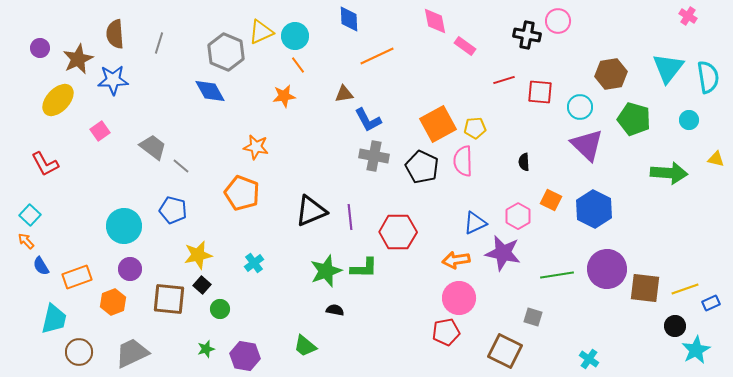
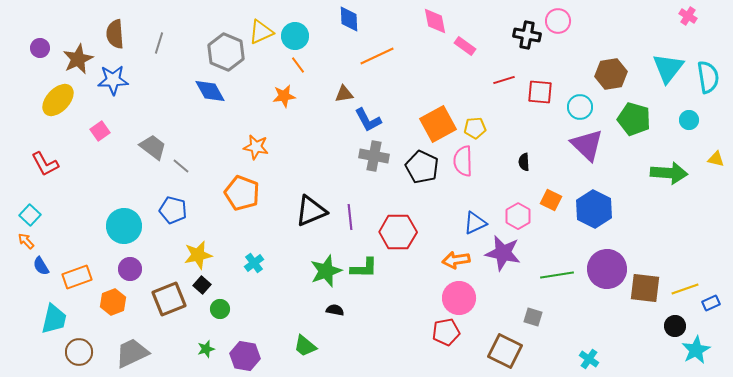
brown square at (169, 299): rotated 28 degrees counterclockwise
